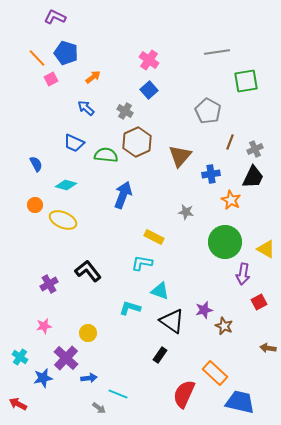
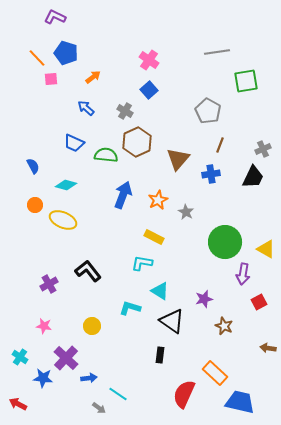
pink square at (51, 79): rotated 24 degrees clockwise
brown line at (230, 142): moved 10 px left, 3 px down
gray cross at (255, 149): moved 8 px right
brown triangle at (180, 156): moved 2 px left, 3 px down
blue semicircle at (36, 164): moved 3 px left, 2 px down
orange star at (231, 200): moved 73 px left; rotated 18 degrees clockwise
gray star at (186, 212): rotated 21 degrees clockwise
cyan triangle at (160, 291): rotated 12 degrees clockwise
purple star at (204, 310): moved 11 px up
pink star at (44, 326): rotated 21 degrees clockwise
yellow circle at (88, 333): moved 4 px right, 7 px up
black rectangle at (160, 355): rotated 28 degrees counterclockwise
blue star at (43, 378): rotated 18 degrees clockwise
cyan line at (118, 394): rotated 12 degrees clockwise
